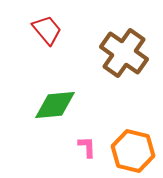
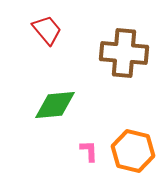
brown cross: rotated 30 degrees counterclockwise
pink L-shape: moved 2 px right, 4 px down
